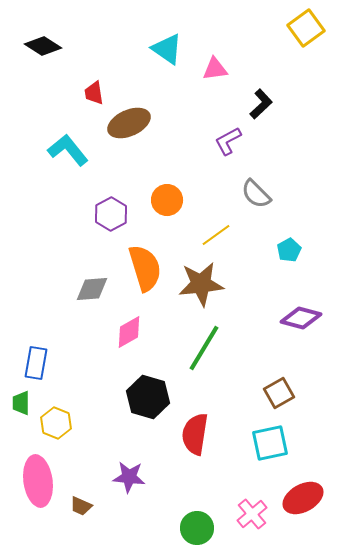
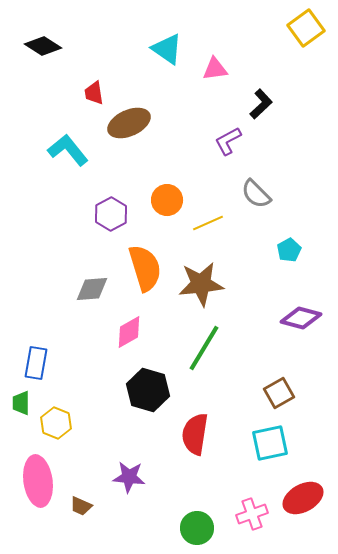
yellow line: moved 8 px left, 12 px up; rotated 12 degrees clockwise
black hexagon: moved 7 px up
pink cross: rotated 20 degrees clockwise
